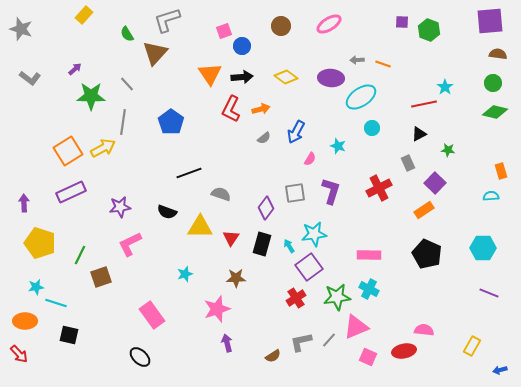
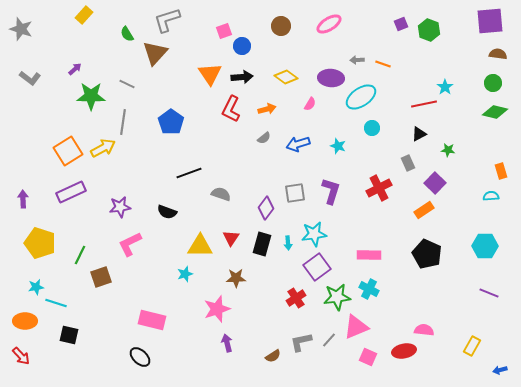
purple square at (402, 22): moved 1 px left, 2 px down; rotated 24 degrees counterclockwise
gray line at (127, 84): rotated 21 degrees counterclockwise
orange arrow at (261, 109): moved 6 px right
blue arrow at (296, 132): moved 2 px right, 12 px down; rotated 45 degrees clockwise
pink semicircle at (310, 159): moved 55 px up
purple arrow at (24, 203): moved 1 px left, 4 px up
yellow triangle at (200, 227): moved 19 px down
cyan arrow at (289, 246): moved 1 px left, 3 px up; rotated 152 degrees counterclockwise
cyan hexagon at (483, 248): moved 2 px right, 2 px up
purple square at (309, 267): moved 8 px right
pink rectangle at (152, 315): moved 5 px down; rotated 40 degrees counterclockwise
red arrow at (19, 354): moved 2 px right, 2 px down
